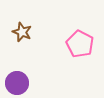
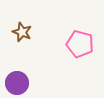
pink pentagon: rotated 12 degrees counterclockwise
